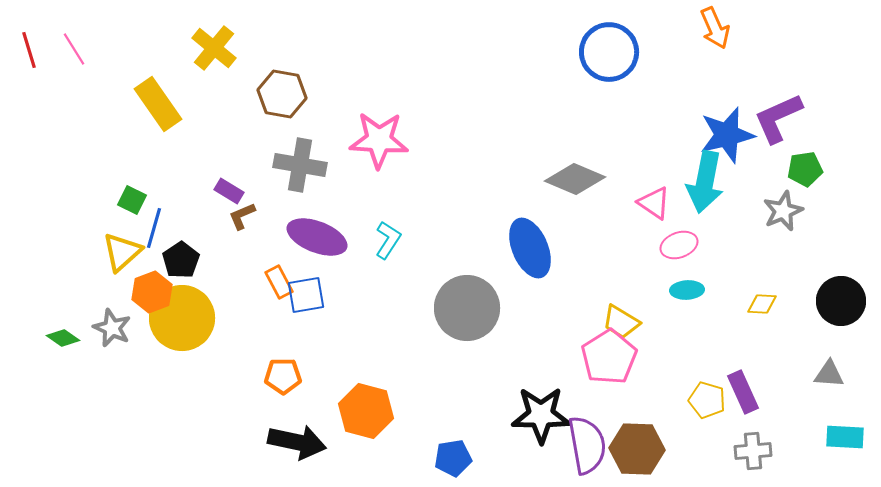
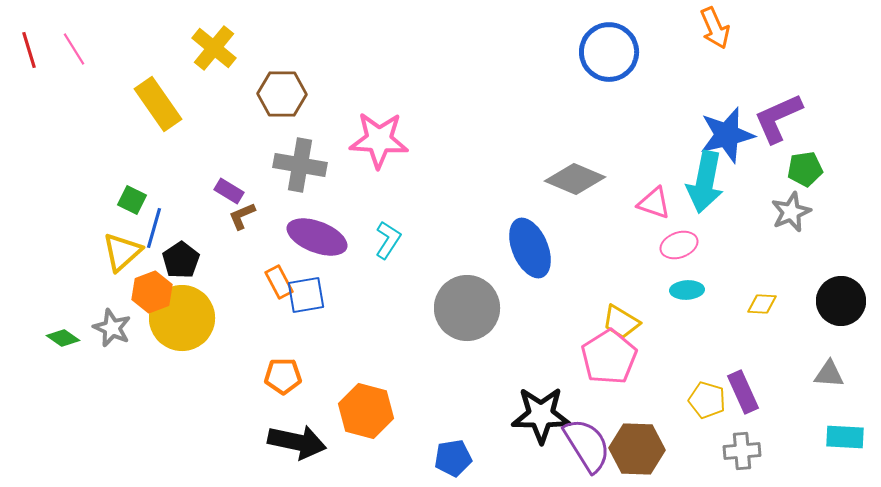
brown hexagon at (282, 94): rotated 9 degrees counterclockwise
pink triangle at (654, 203): rotated 15 degrees counterclockwise
gray star at (783, 211): moved 8 px right, 1 px down
purple semicircle at (587, 445): rotated 22 degrees counterclockwise
gray cross at (753, 451): moved 11 px left
